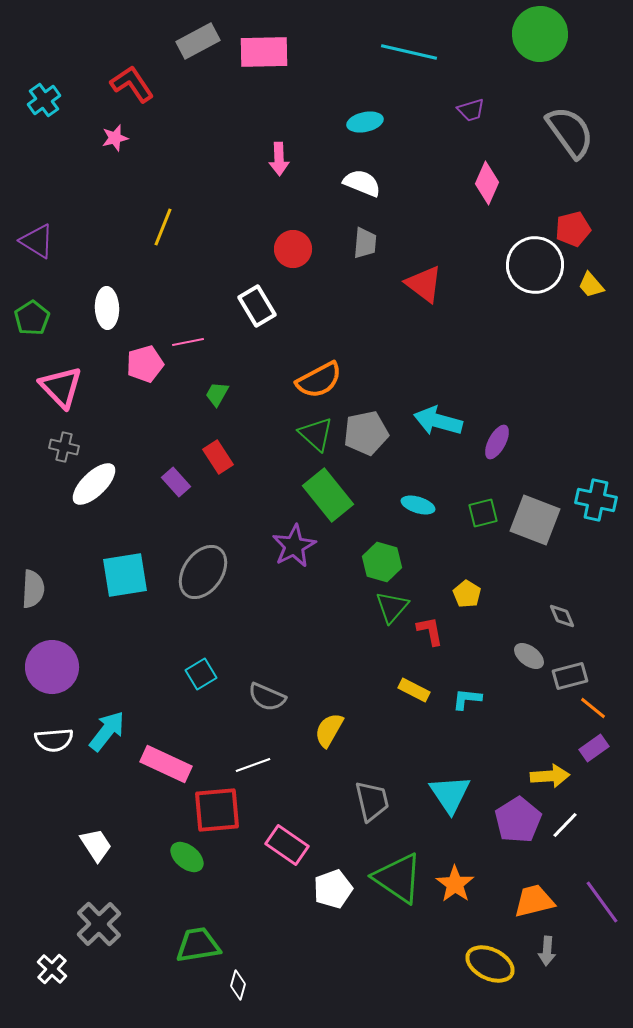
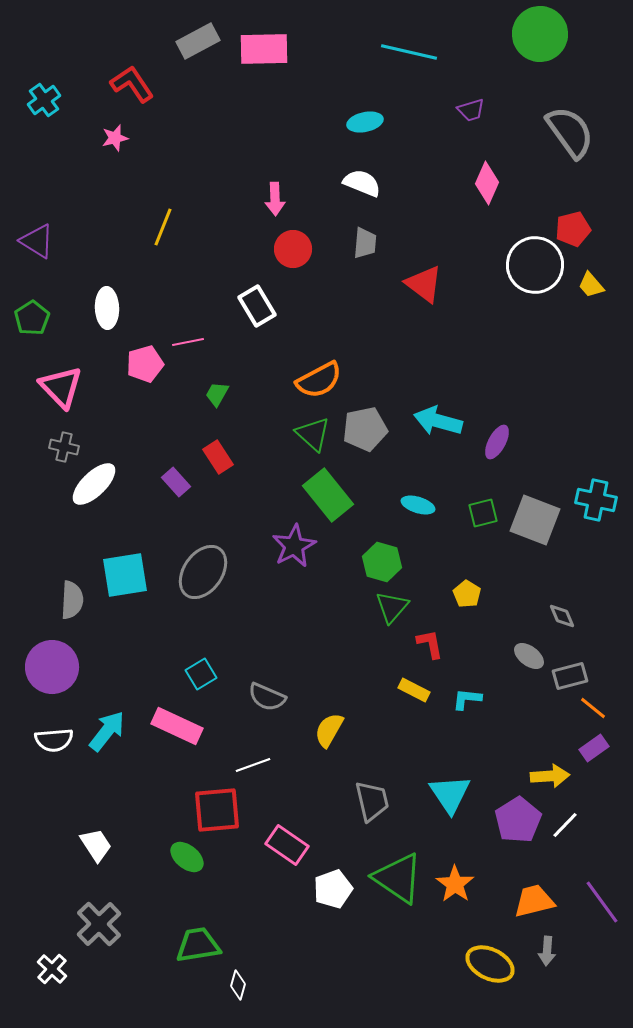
pink rectangle at (264, 52): moved 3 px up
pink arrow at (279, 159): moved 4 px left, 40 px down
gray pentagon at (366, 433): moved 1 px left, 4 px up
green triangle at (316, 434): moved 3 px left
gray semicircle at (33, 589): moved 39 px right, 11 px down
red L-shape at (430, 631): moved 13 px down
pink rectangle at (166, 764): moved 11 px right, 38 px up
